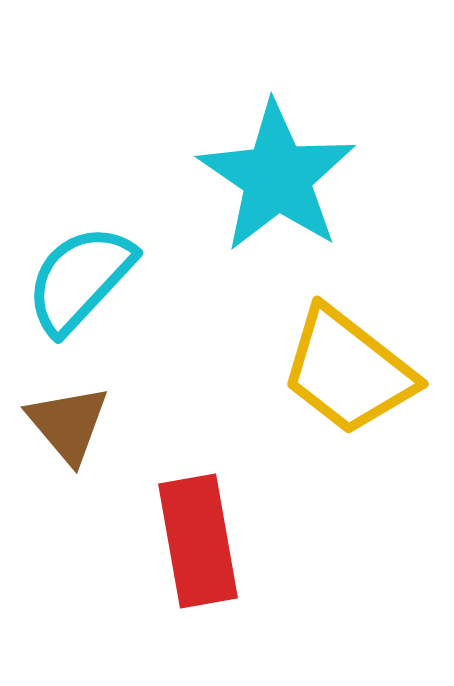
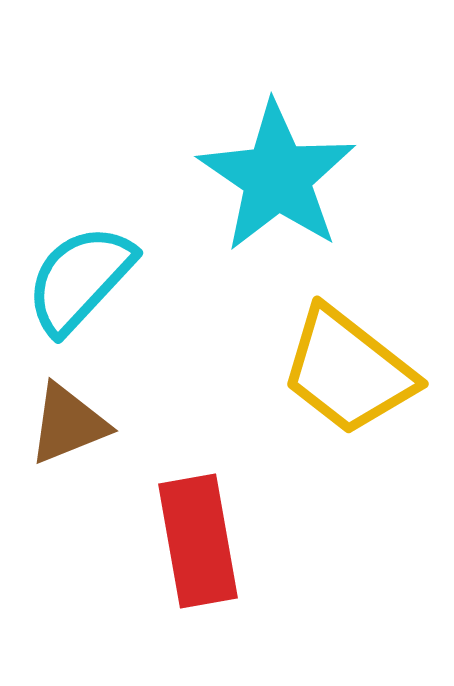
brown triangle: rotated 48 degrees clockwise
